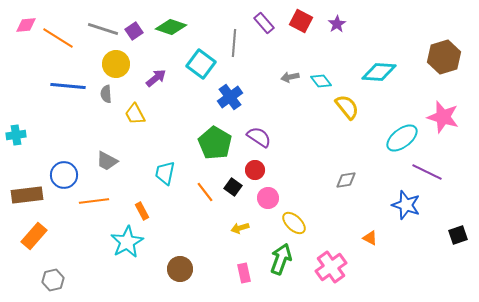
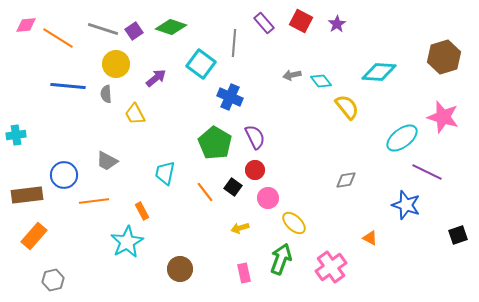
gray arrow at (290, 77): moved 2 px right, 2 px up
blue cross at (230, 97): rotated 30 degrees counterclockwise
purple semicircle at (259, 137): moved 4 px left; rotated 30 degrees clockwise
